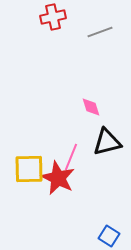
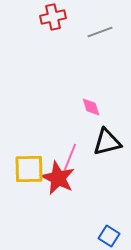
pink line: moved 1 px left
